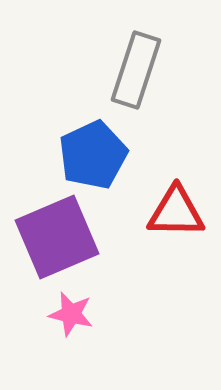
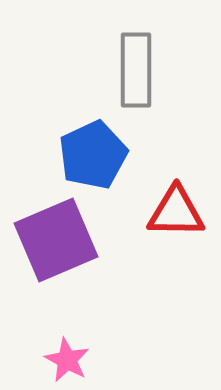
gray rectangle: rotated 18 degrees counterclockwise
purple square: moved 1 px left, 3 px down
pink star: moved 4 px left, 46 px down; rotated 15 degrees clockwise
